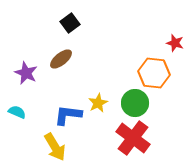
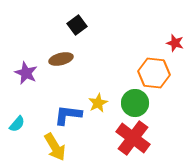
black square: moved 7 px right, 2 px down
brown ellipse: rotated 25 degrees clockwise
cyan semicircle: moved 12 px down; rotated 108 degrees clockwise
